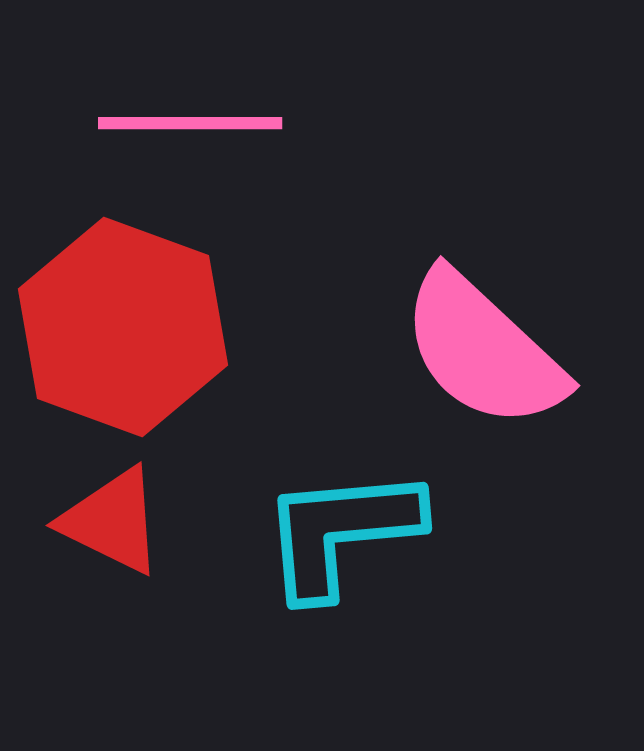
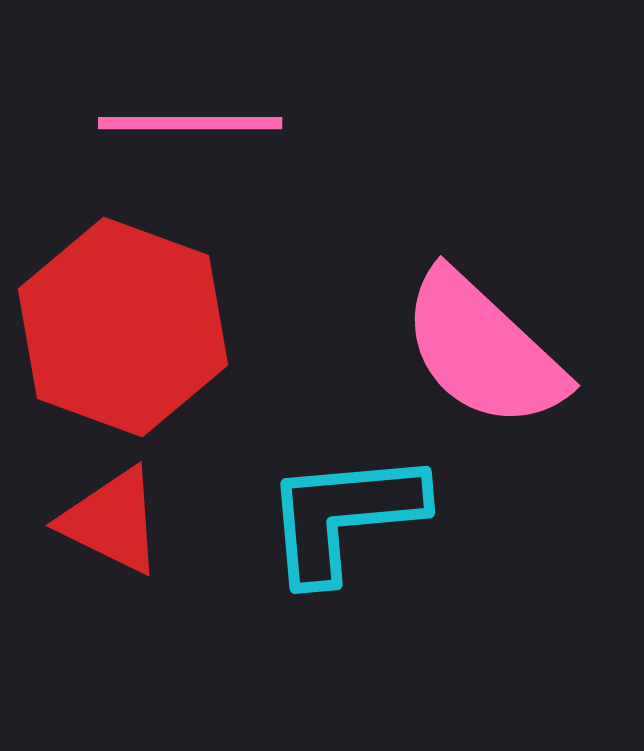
cyan L-shape: moved 3 px right, 16 px up
